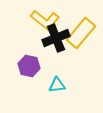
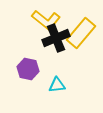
yellow L-shape: moved 1 px right
purple hexagon: moved 1 px left, 3 px down
